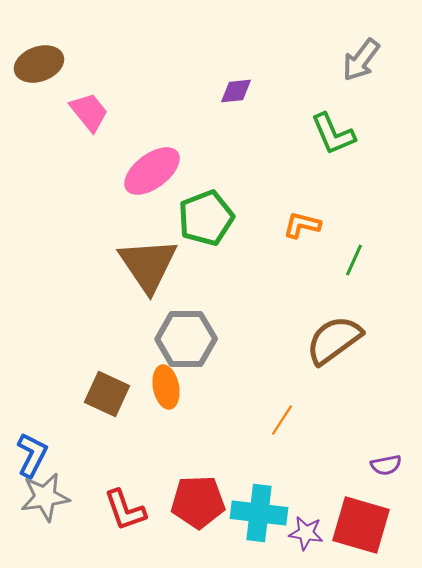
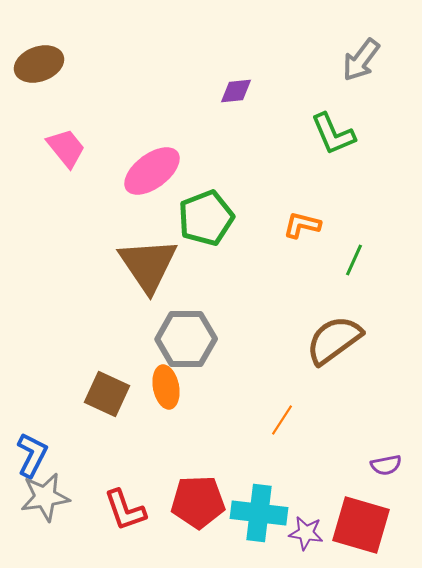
pink trapezoid: moved 23 px left, 36 px down
